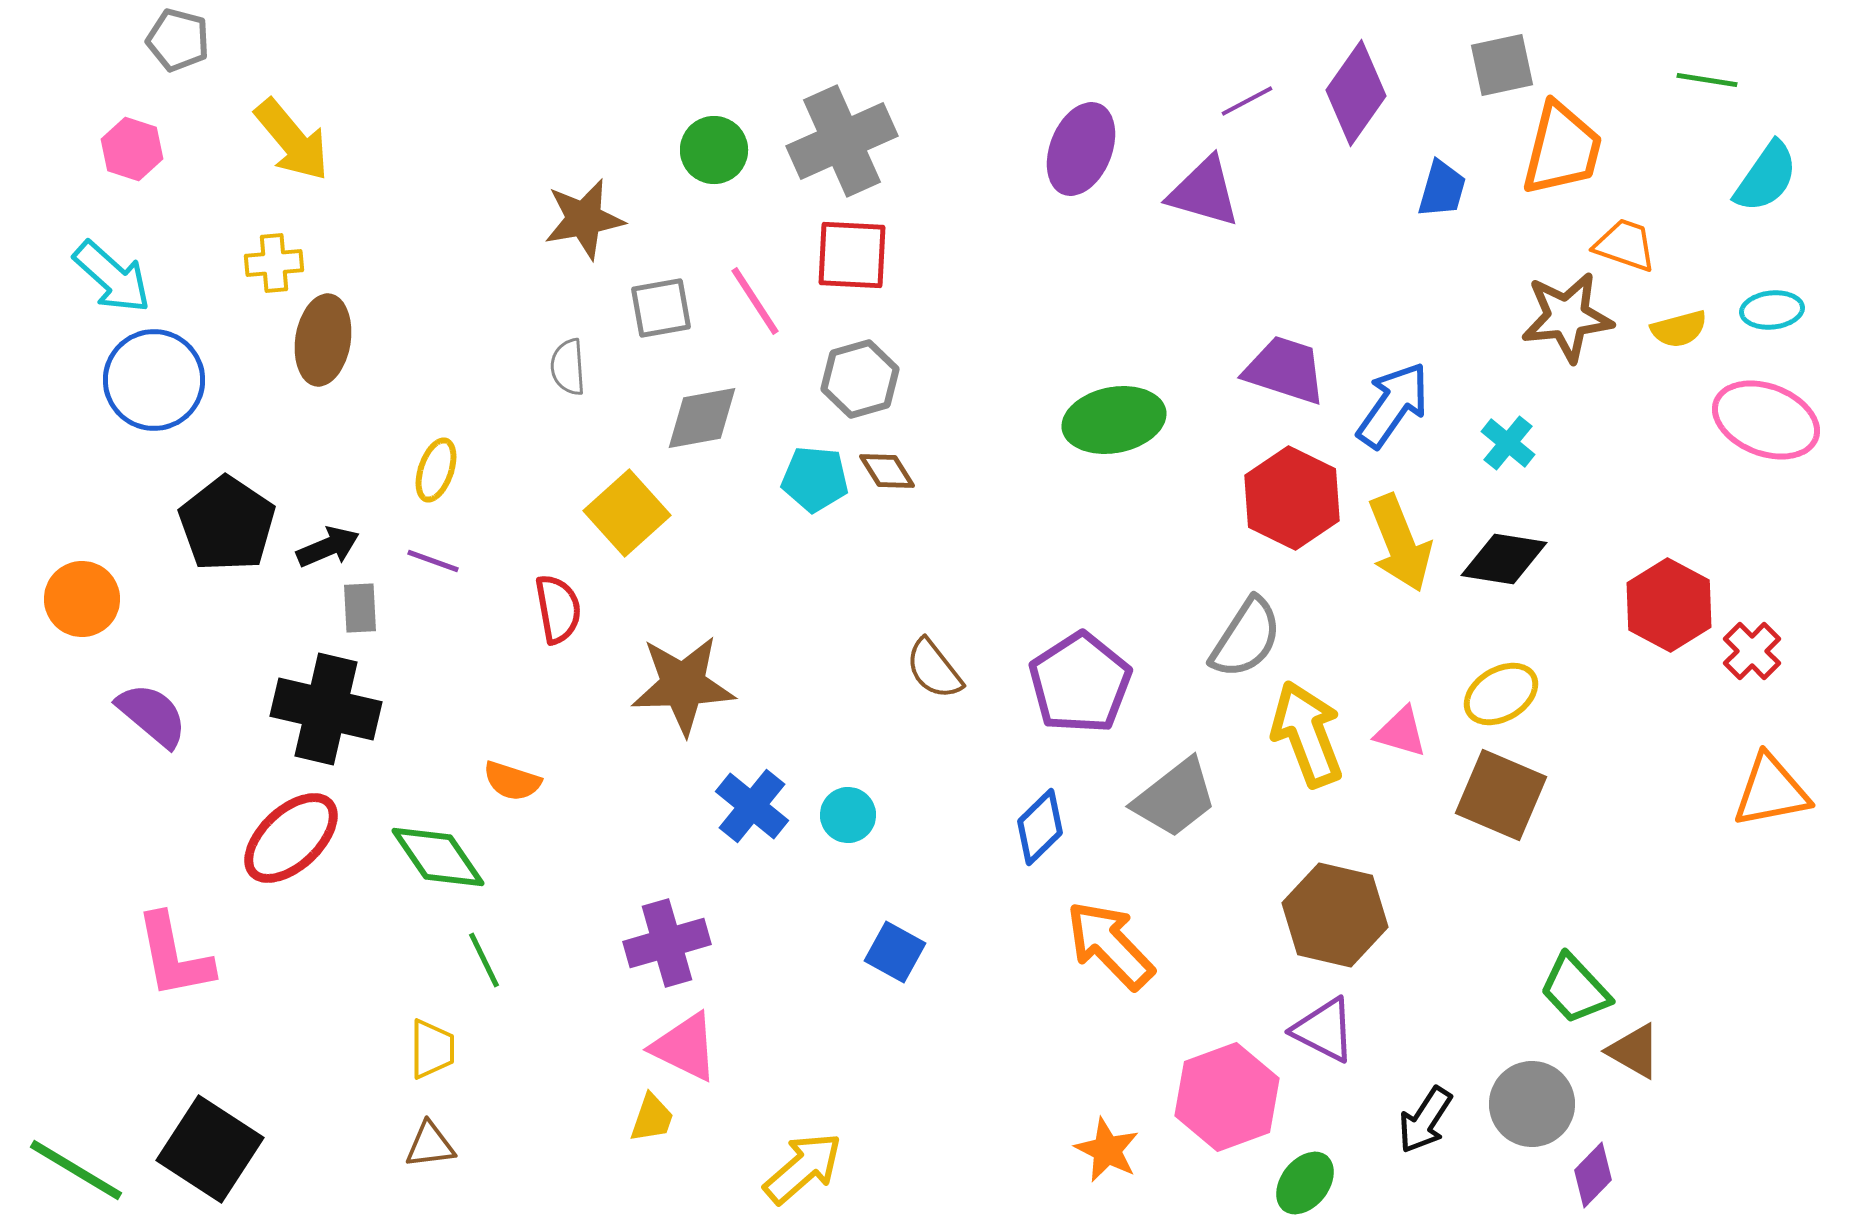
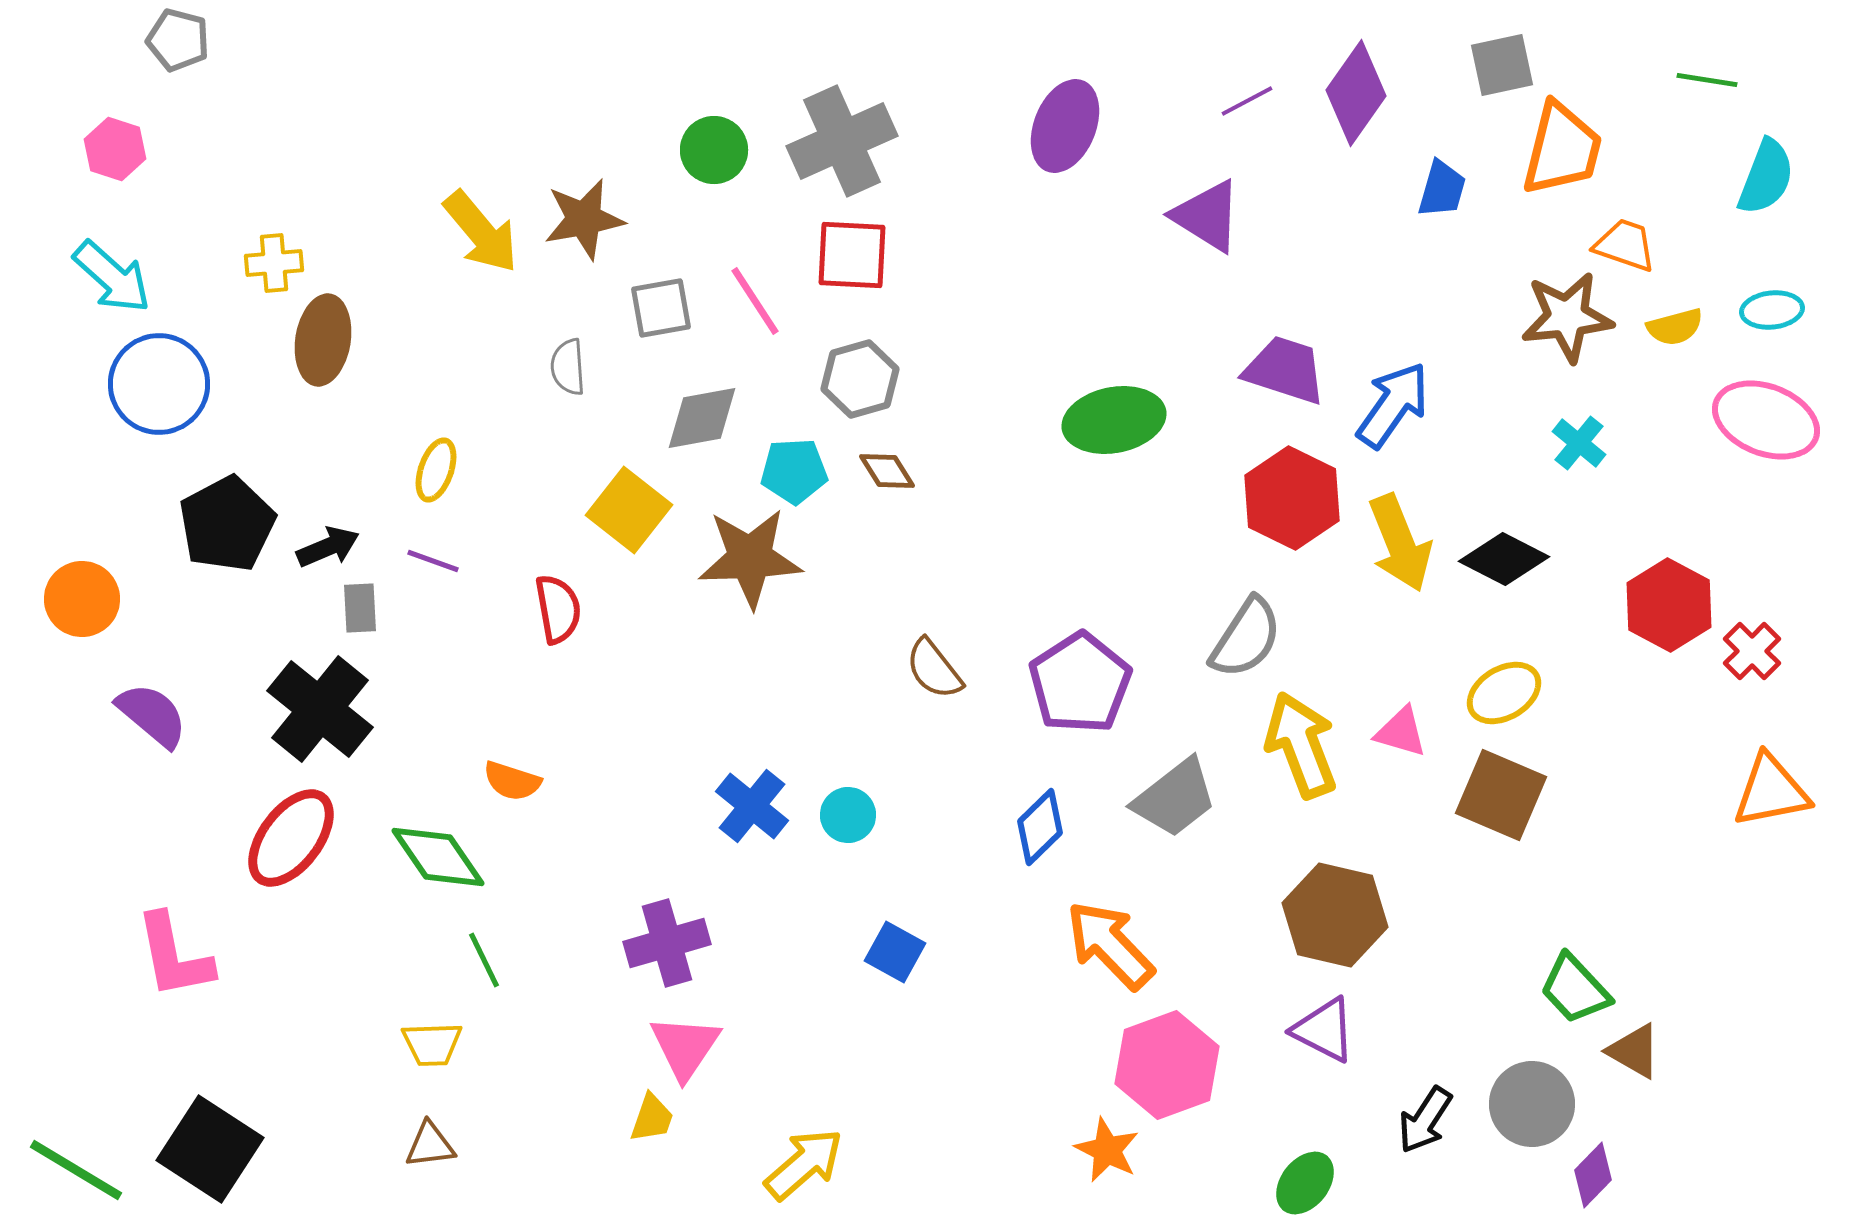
yellow arrow at (292, 140): moved 189 px right, 92 px down
pink hexagon at (132, 149): moved 17 px left
purple ellipse at (1081, 149): moved 16 px left, 23 px up
cyan semicircle at (1766, 177): rotated 14 degrees counterclockwise
purple triangle at (1204, 192): moved 3 px right, 24 px down; rotated 16 degrees clockwise
yellow semicircle at (1679, 329): moved 4 px left, 2 px up
blue circle at (154, 380): moved 5 px right, 4 px down
cyan cross at (1508, 443): moved 71 px right
cyan pentagon at (815, 479): moved 21 px left, 8 px up; rotated 8 degrees counterclockwise
yellow square at (627, 513): moved 2 px right, 3 px up; rotated 10 degrees counterclockwise
black pentagon at (227, 524): rotated 10 degrees clockwise
black diamond at (1504, 559): rotated 18 degrees clockwise
brown star at (683, 685): moved 67 px right, 127 px up
yellow ellipse at (1501, 694): moved 3 px right, 1 px up
black cross at (326, 709): moved 6 px left; rotated 26 degrees clockwise
yellow arrow at (1307, 734): moved 6 px left, 11 px down
red ellipse at (291, 838): rotated 10 degrees counterclockwise
pink triangle at (685, 1047): rotated 38 degrees clockwise
yellow trapezoid at (432, 1049): moved 5 px up; rotated 88 degrees clockwise
pink hexagon at (1227, 1097): moved 60 px left, 32 px up
yellow arrow at (803, 1168): moved 1 px right, 4 px up
